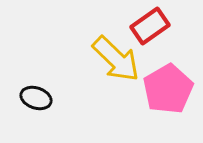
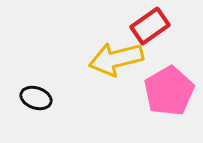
yellow arrow: rotated 122 degrees clockwise
pink pentagon: moved 1 px right, 2 px down
